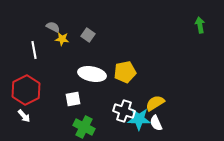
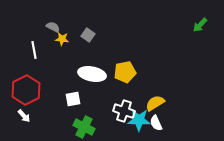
green arrow: rotated 126 degrees counterclockwise
cyan star: moved 1 px down
